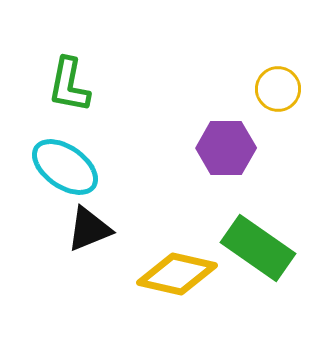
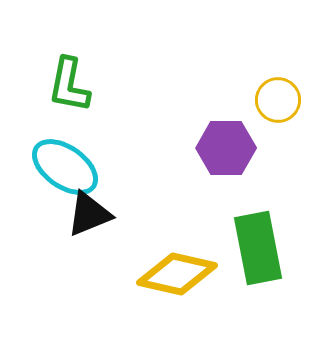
yellow circle: moved 11 px down
black triangle: moved 15 px up
green rectangle: rotated 44 degrees clockwise
